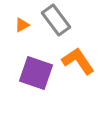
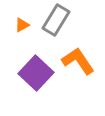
gray rectangle: rotated 68 degrees clockwise
purple square: rotated 24 degrees clockwise
